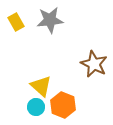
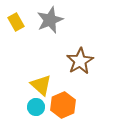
gray star: rotated 16 degrees counterclockwise
brown star: moved 14 px left, 3 px up; rotated 16 degrees clockwise
yellow triangle: moved 1 px up
orange hexagon: rotated 15 degrees clockwise
